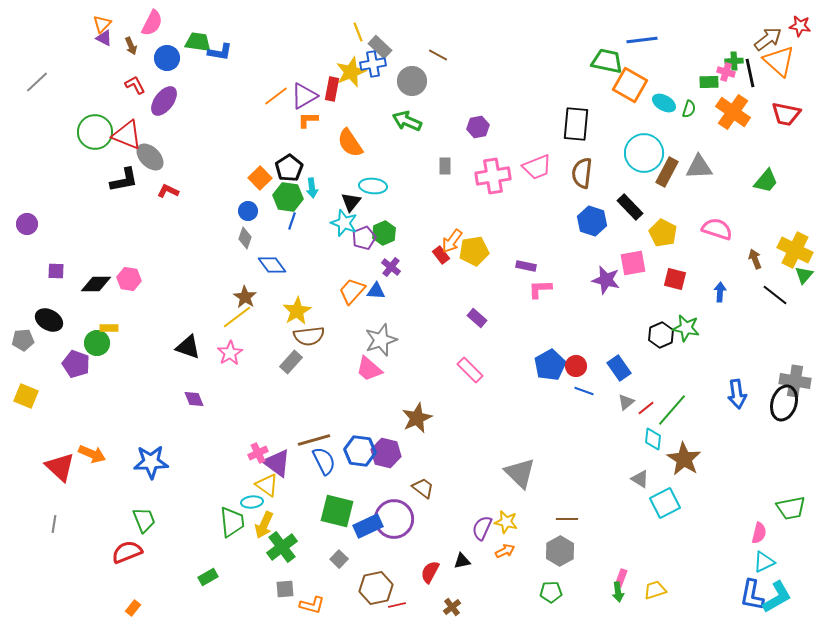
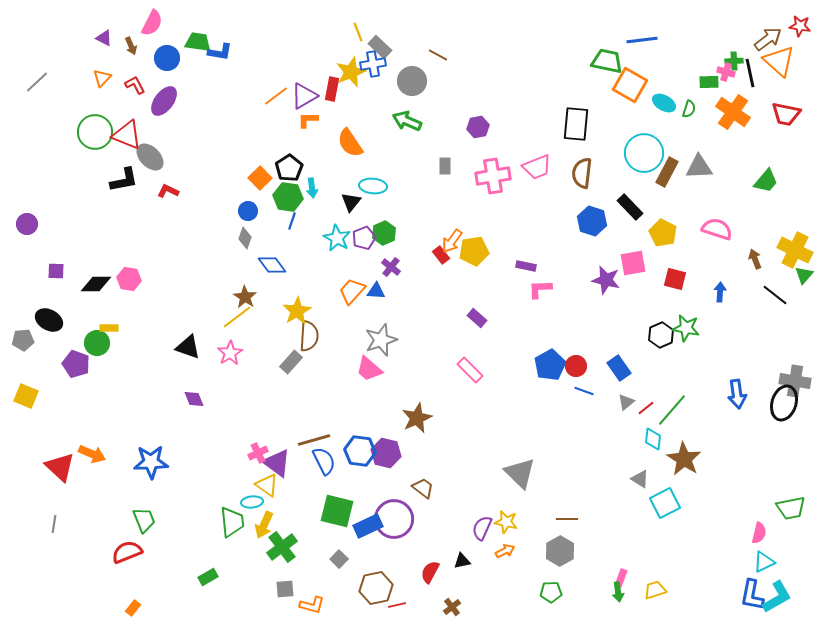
orange triangle at (102, 24): moved 54 px down
cyan star at (344, 223): moved 7 px left, 15 px down; rotated 8 degrees clockwise
brown semicircle at (309, 336): rotated 80 degrees counterclockwise
